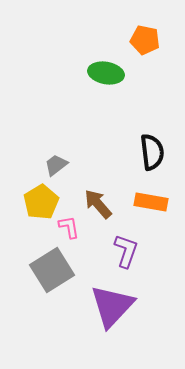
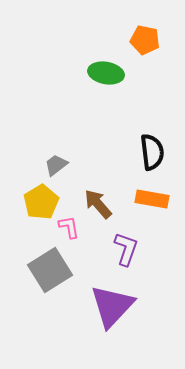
orange rectangle: moved 1 px right, 3 px up
purple L-shape: moved 2 px up
gray square: moved 2 px left
